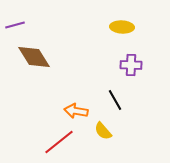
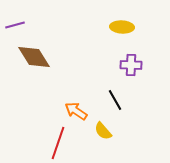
orange arrow: rotated 25 degrees clockwise
red line: moved 1 px left, 1 px down; rotated 32 degrees counterclockwise
